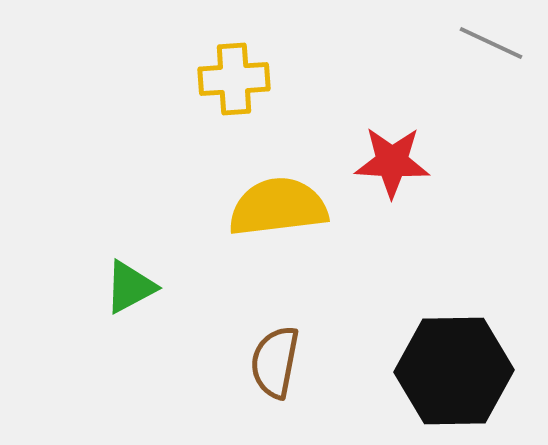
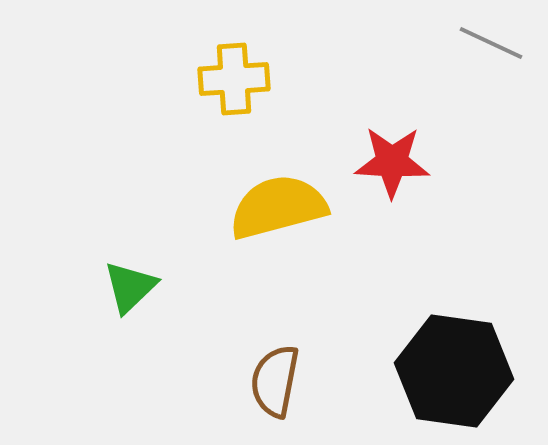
yellow semicircle: rotated 8 degrees counterclockwise
green triangle: rotated 16 degrees counterclockwise
brown semicircle: moved 19 px down
black hexagon: rotated 9 degrees clockwise
